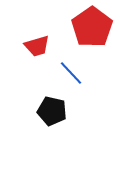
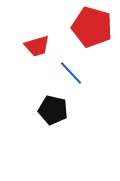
red pentagon: rotated 21 degrees counterclockwise
black pentagon: moved 1 px right, 1 px up
